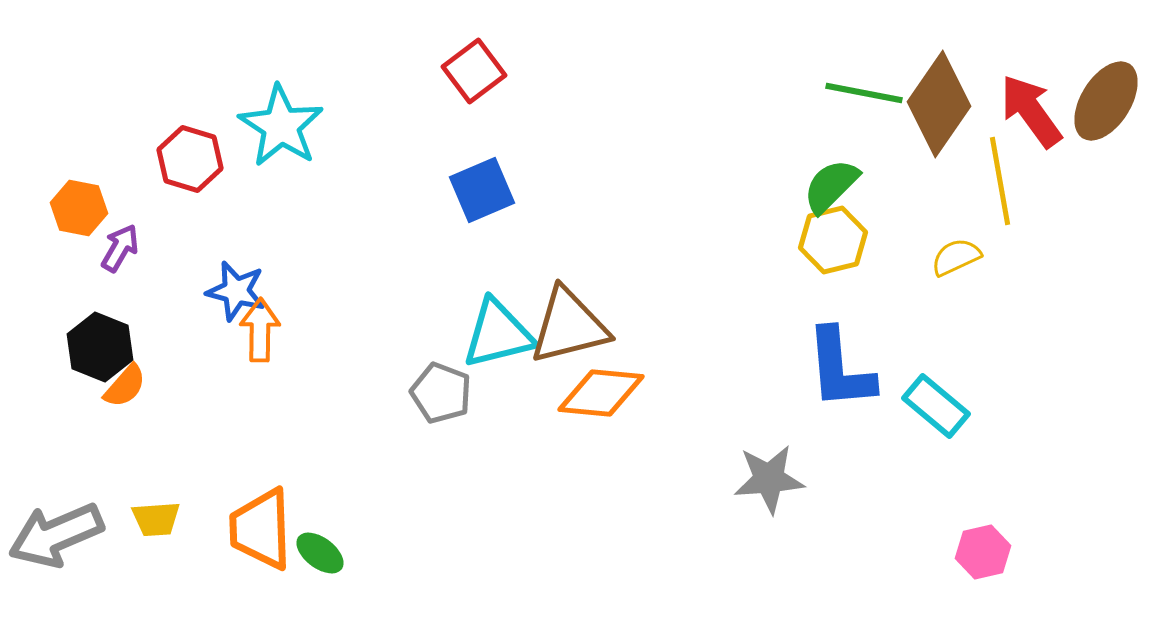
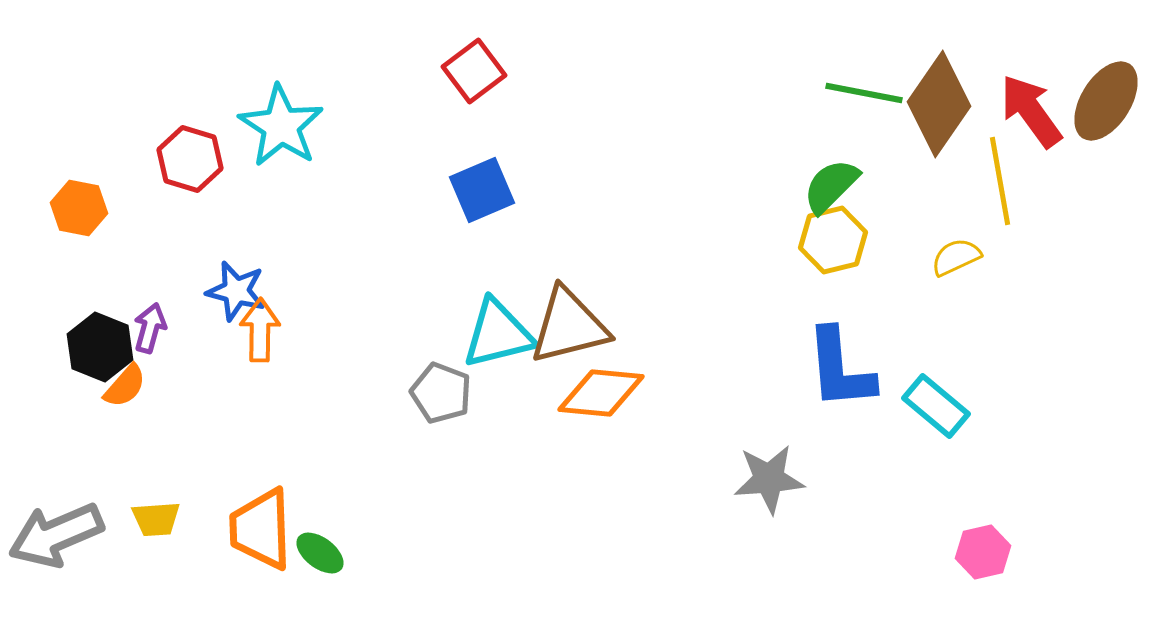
purple arrow: moved 30 px right, 80 px down; rotated 15 degrees counterclockwise
